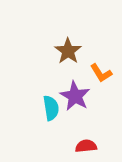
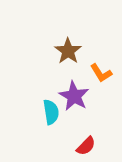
purple star: moved 1 px left
cyan semicircle: moved 4 px down
red semicircle: rotated 140 degrees clockwise
